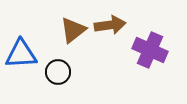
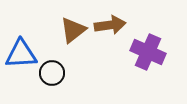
purple cross: moved 2 px left, 2 px down
black circle: moved 6 px left, 1 px down
